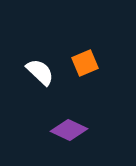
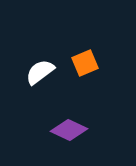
white semicircle: rotated 80 degrees counterclockwise
